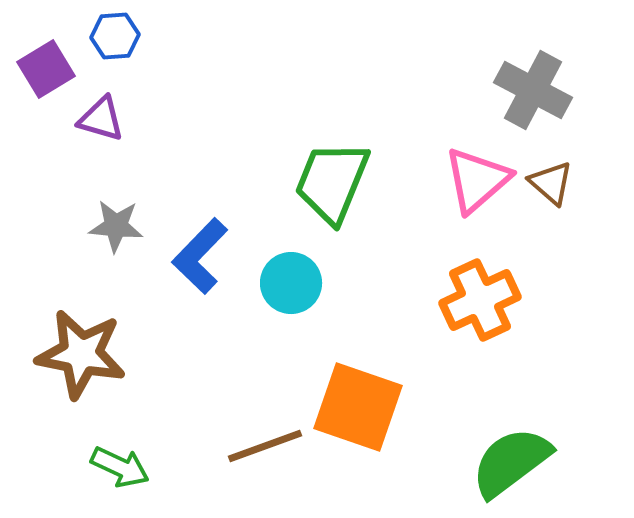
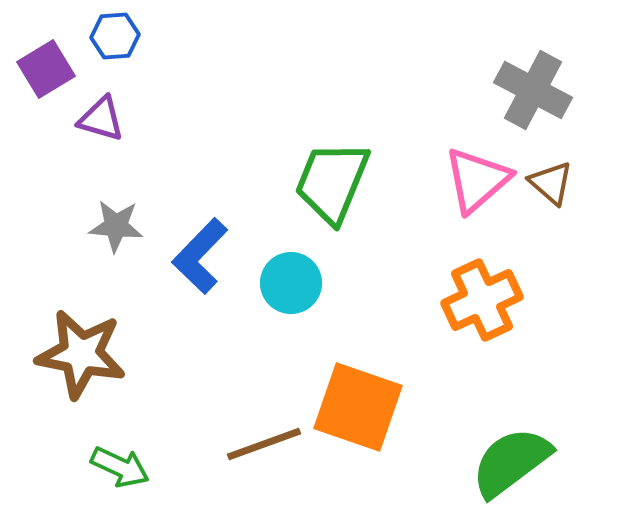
orange cross: moved 2 px right
brown line: moved 1 px left, 2 px up
